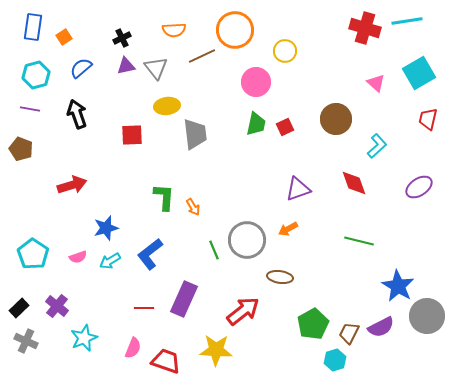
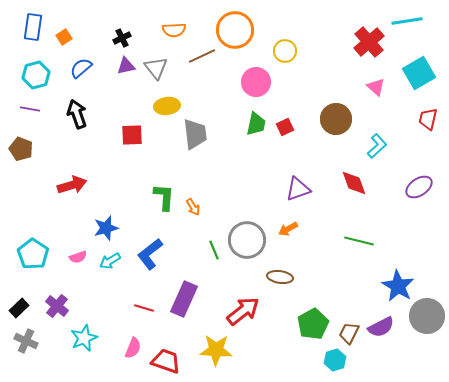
red cross at (365, 28): moved 4 px right, 14 px down; rotated 32 degrees clockwise
pink triangle at (376, 83): moved 4 px down
red line at (144, 308): rotated 18 degrees clockwise
